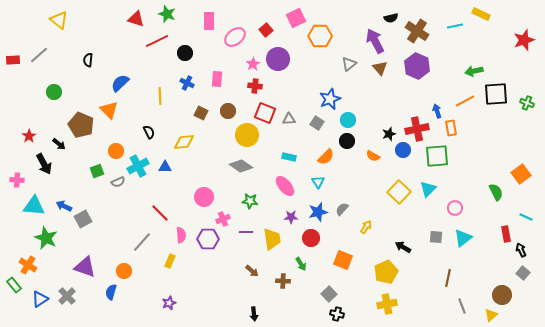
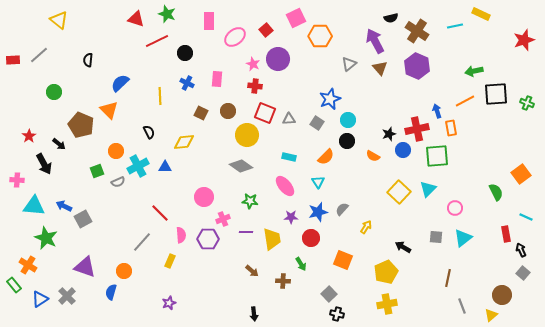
pink star at (253, 64): rotated 16 degrees counterclockwise
